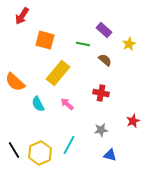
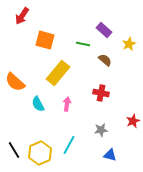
pink arrow: rotated 56 degrees clockwise
